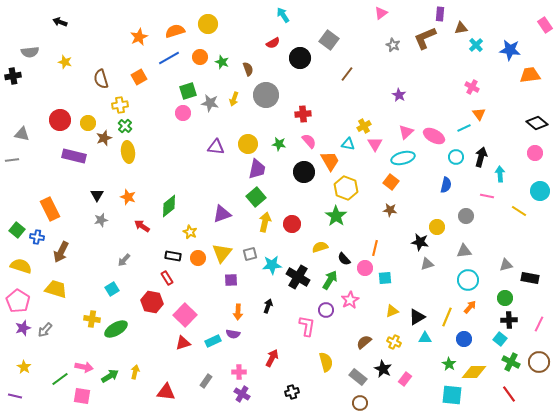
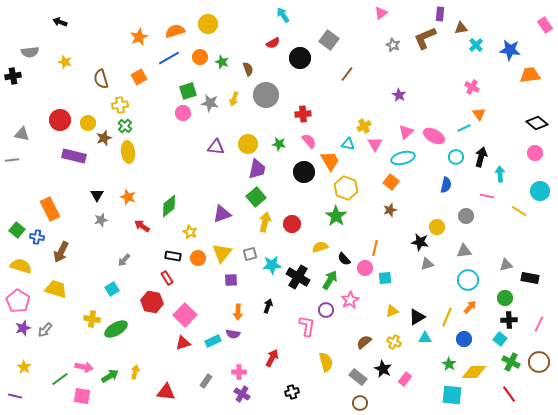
brown star at (390, 210): rotated 24 degrees counterclockwise
